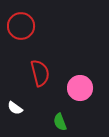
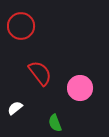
red semicircle: rotated 24 degrees counterclockwise
white semicircle: rotated 105 degrees clockwise
green semicircle: moved 5 px left, 1 px down
